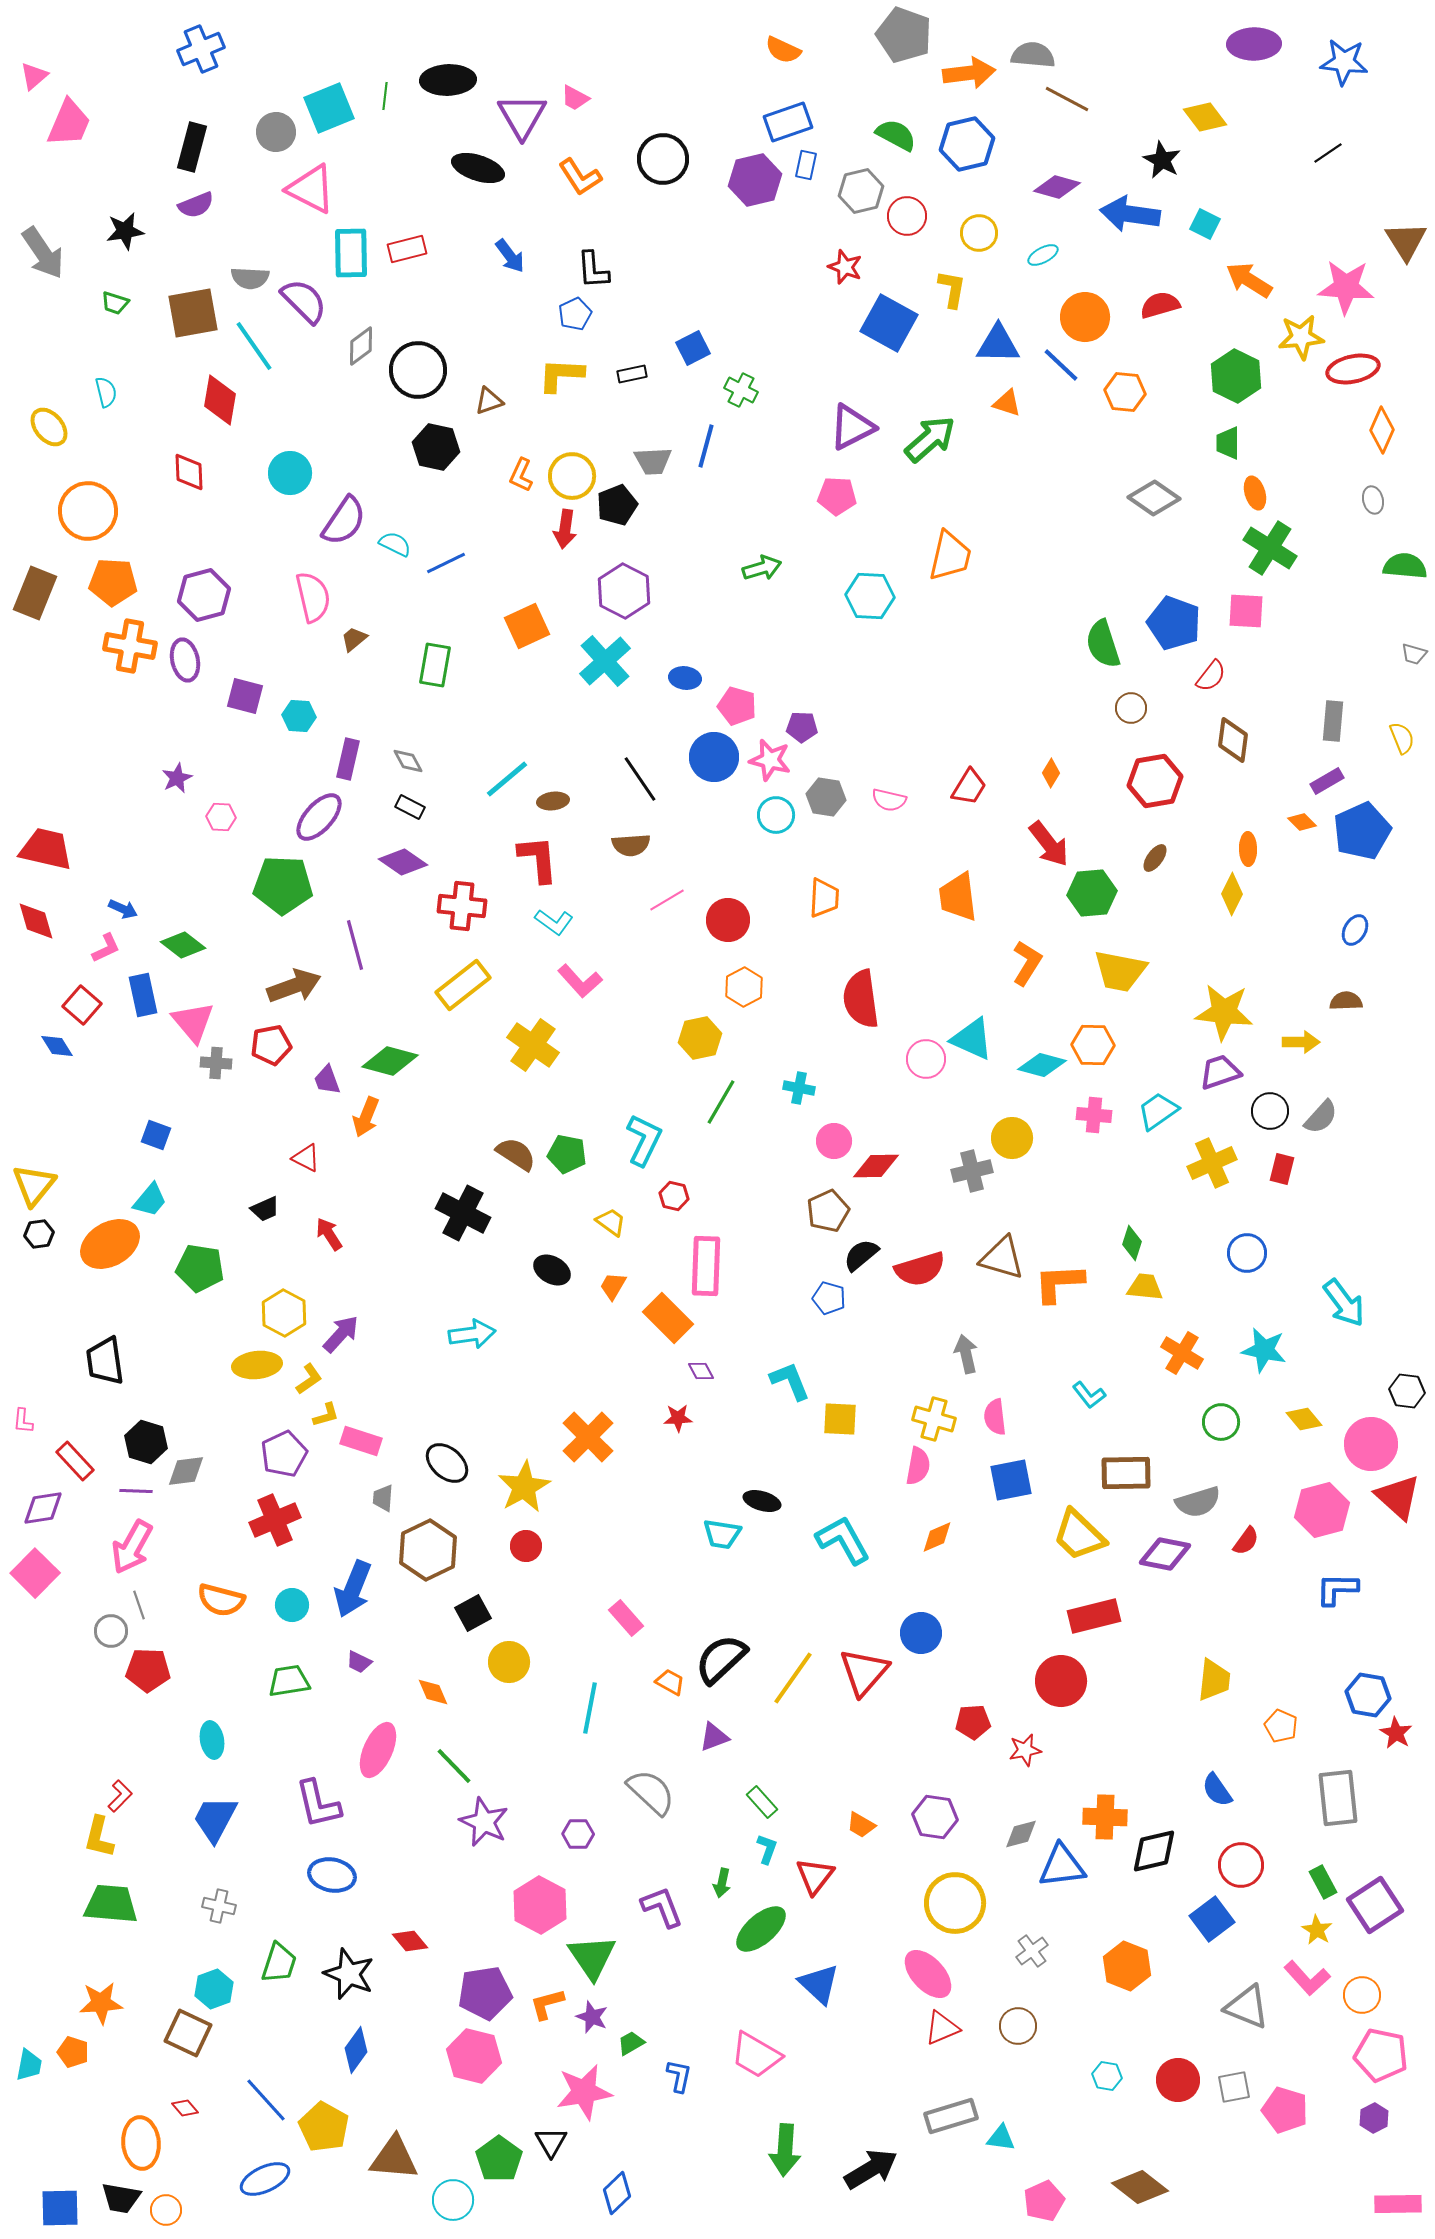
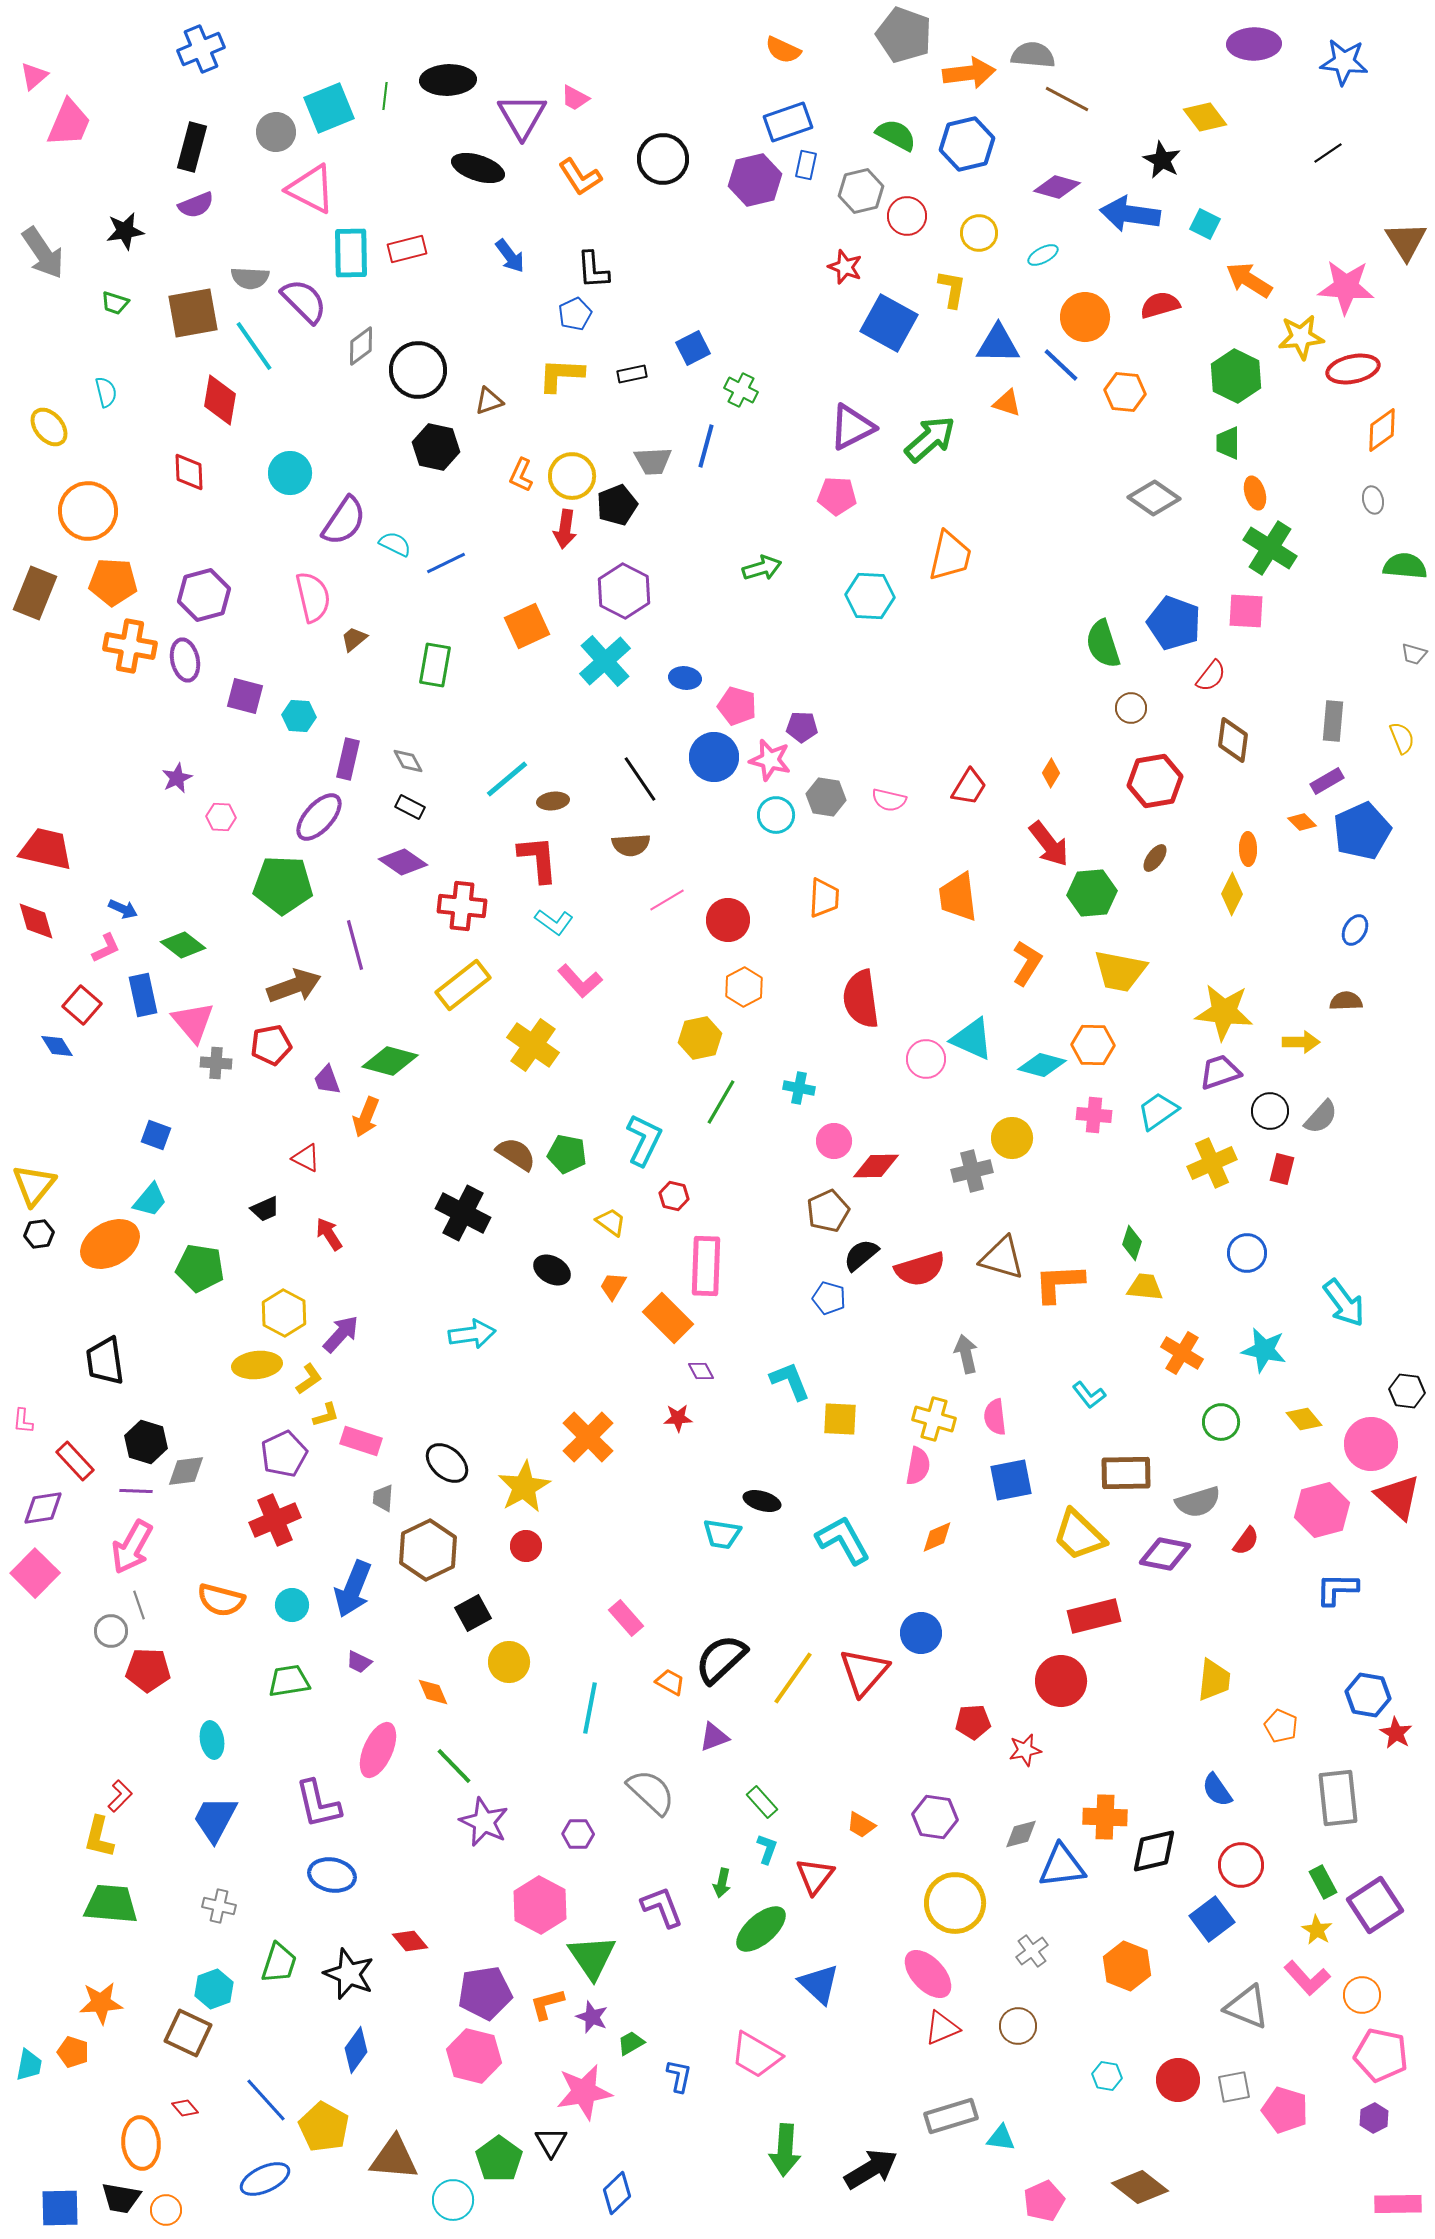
orange diamond at (1382, 430): rotated 30 degrees clockwise
